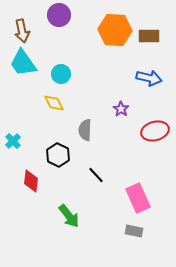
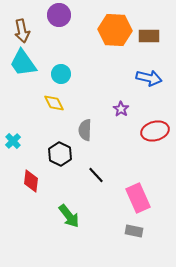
black hexagon: moved 2 px right, 1 px up
